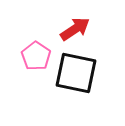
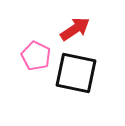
pink pentagon: rotated 8 degrees counterclockwise
